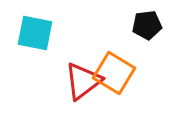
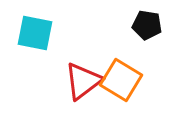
black pentagon: rotated 16 degrees clockwise
orange square: moved 7 px right, 7 px down
